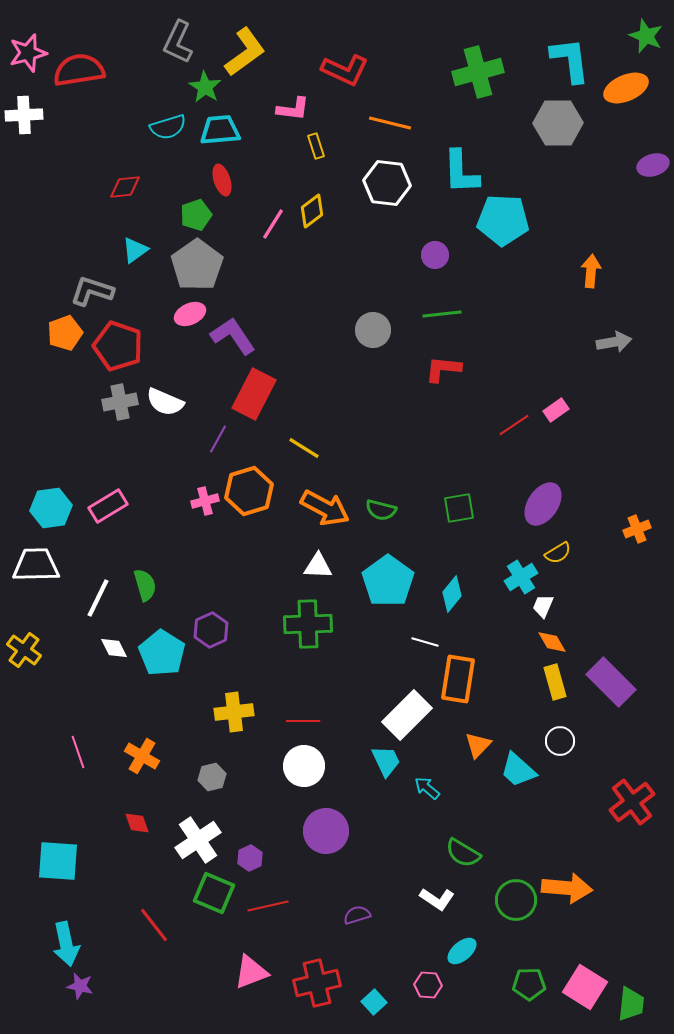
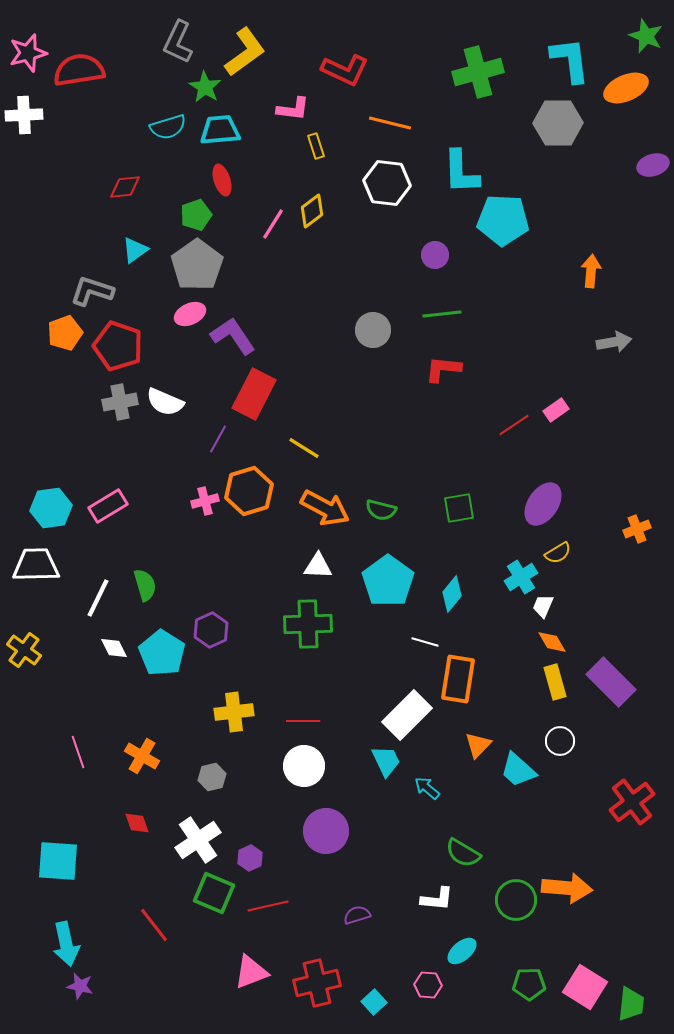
white L-shape at (437, 899): rotated 28 degrees counterclockwise
